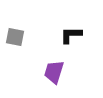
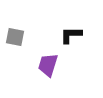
purple trapezoid: moved 6 px left, 7 px up
